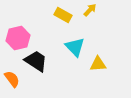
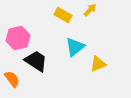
cyan triangle: rotated 35 degrees clockwise
yellow triangle: rotated 18 degrees counterclockwise
